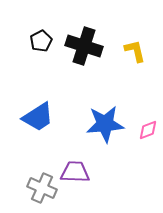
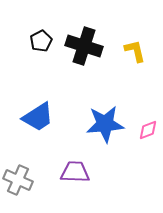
gray cross: moved 24 px left, 8 px up
